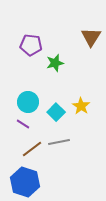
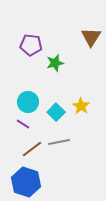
blue hexagon: moved 1 px right
